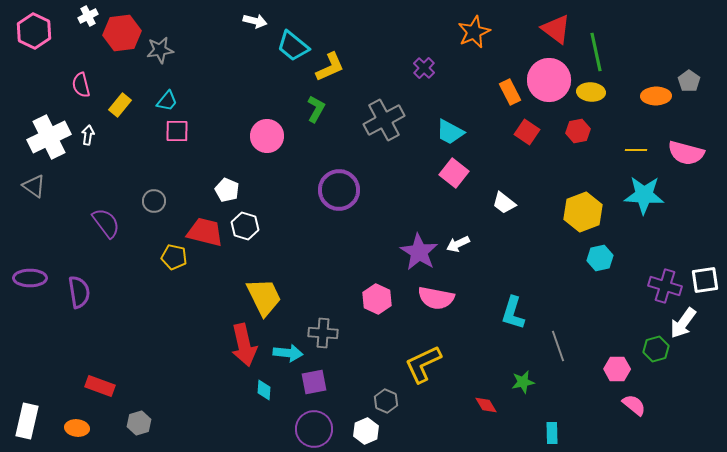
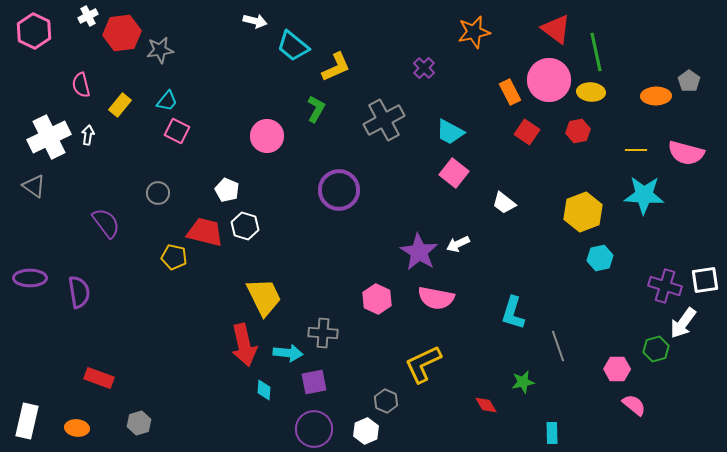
orange star at (474, 32): rotated 12 degrees clockwise
yellow L-shape at (330, 67): moved 6 px right
pink square at (177, 131): rotated 25 degrees clockwise
gray circle at (154, 201): moved 4 px right, 8 px up
red rectangle at (100, 386): moved 1 px left, 8 px up
